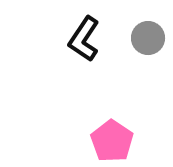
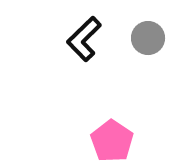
black L-shape: rotated 12 degrees clockwise
